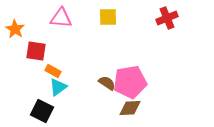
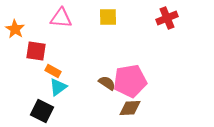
pink pentagon: moved 1 px up
